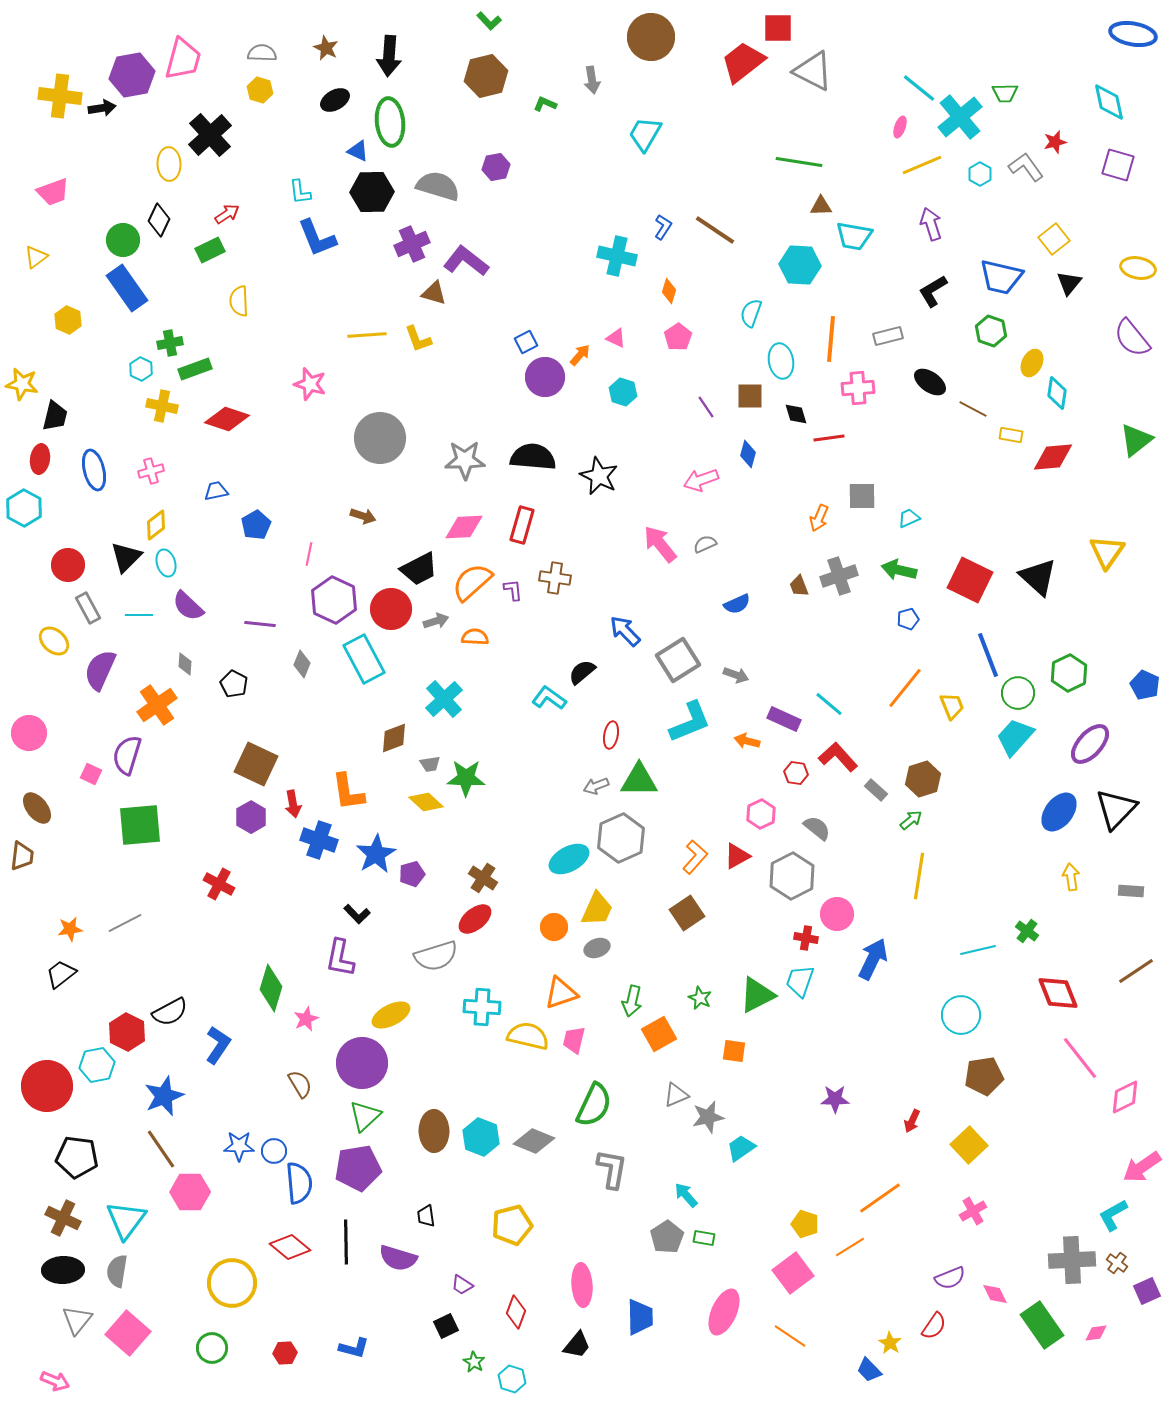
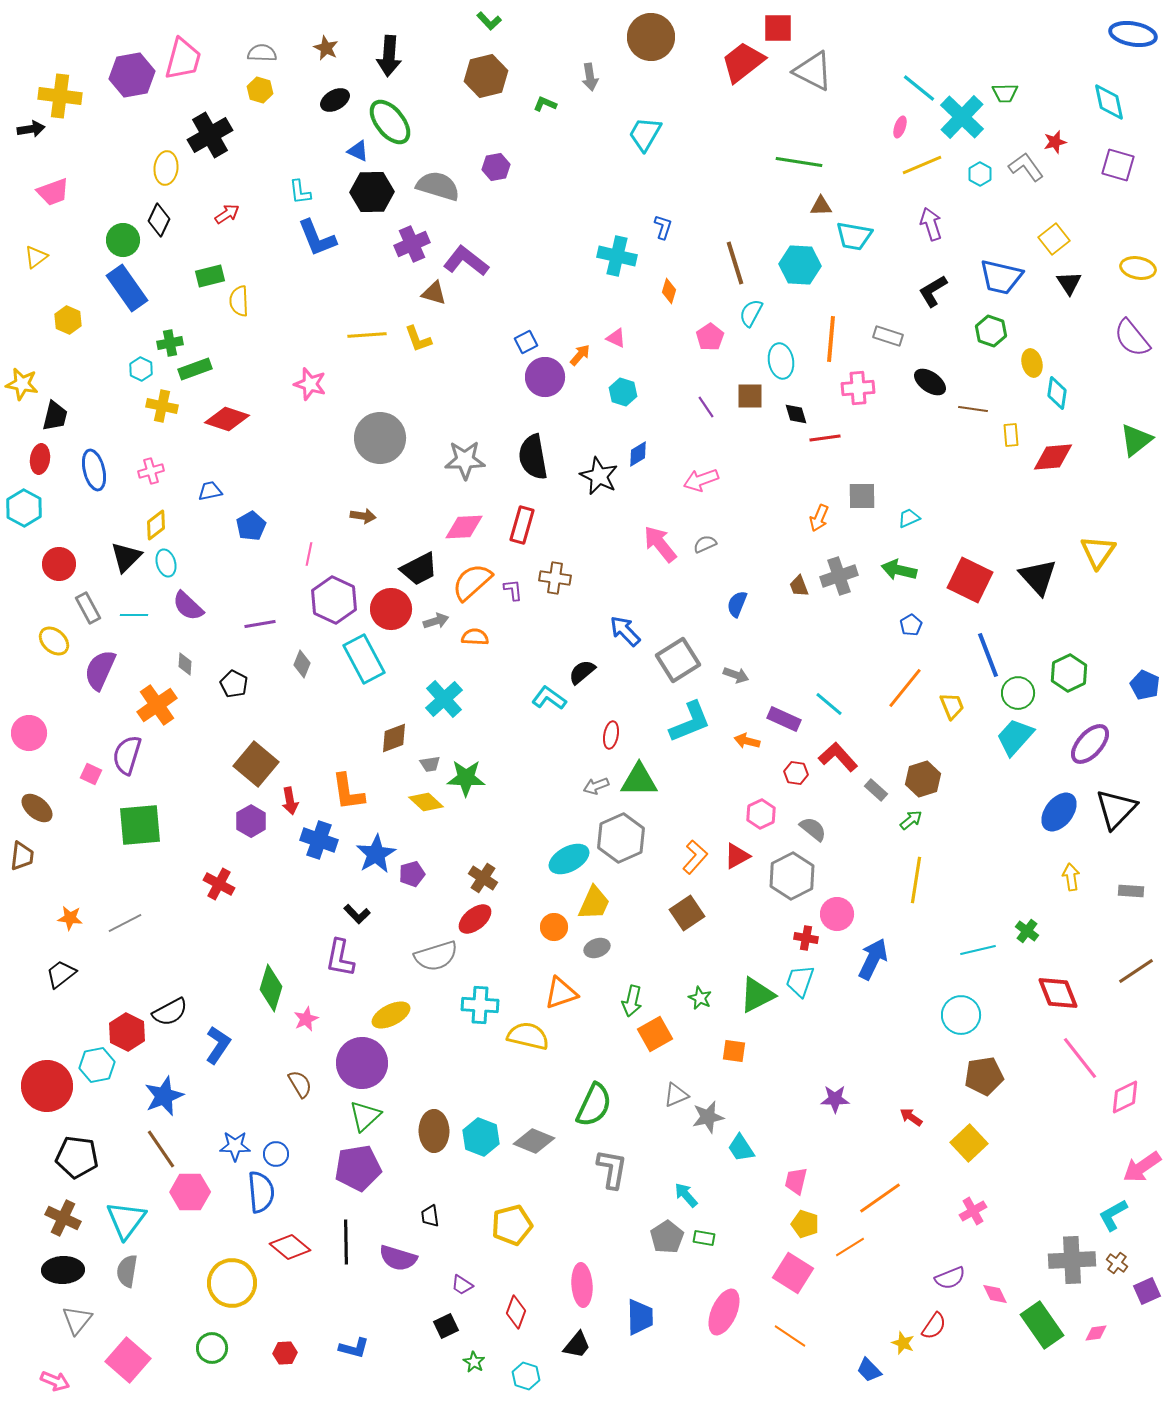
gray arrow at (592, 80): moved 2 px left, 3 px up
black arrow at (102, 108): moved 71 px left, 21 px down
cyan cross at (960, 117): moved 2 px right; rotated 6 degrees counterclockwise
green ellipse at (390, 122): rotated 33 degrees counterclockwise
black cross at (210, 135): rotated 12 degrees clockwise
yellow ellipse at (169, 164): moved 3 px left, 4 px down; rotated 8 degrees clockwise
blue L-shape at (663, 227): rotated 15 degrees counterclockwise
brown line at (715, 230): moved 20 px right, 33 px down; rotated 39 degrees clockwise
green rectangle at (210, 250): moved 26 px down; rotated 12 degrees clockwise
black triangle at (1069, 283): rotated 12 degrees counterclockwise
cyan semicircle at (751, 313): rotated 8 degrees clockwise
gray rectangle at (888, 336): rotated 32 degrees clockwise
pink pentagon at (678, 337): moved 32 px right
yellow ellipse at (1032, 363): rotated 40 degrees counterclockwise
brown line at (973, 409): rotated 20 degrees counterclockwise
yellow rectangle at (1011, 435): rotated 75 degrees clockwise
red line at (829, 438): moved 4 px left
blue diamond at (748, 454): moved 110 px left; rotated 44 degrees clockwise
black semicircle at (533, 457): rotated 105 degrees counterclockwise
blue trapezoid at (216, 491): moved 6 px left
brown arrow at (363, 516): rotated 10 degrees counterclockwise
blue pentagon at (256, 525): moved 5 px left, 1 px down
yellow triangle at (1107, 552): moved 9 px left
red circle at (68, 565): moved 9 px left, 1 px up
black triangle at (1038, 577): rotated 6 degrees clockwise
blue semicircle at (737, 604): rotated 136 degrees clockwise
cyan line at (139, 615): moved 5 px left
blue pentagon at (908, 619): moved 3 px right, 6 px down; rotated 15 degrees counterclockwise
purple line at (260, 624): rotated 16 degrees counterclockwise
brown square at (256, 764): rotated 15 degrees clockwise
red arrow at (293, 804): moved 3 px left, 3 px up
brown ellipse at (37, 808): rotated 12 degrees counterclockwise
purple hexagon at (251, 817): moved 4 px down
gray semicircle at (817, 828): moved 4 px left, 1 px down
yellow line at (919, 876): moved 3 px left, 4 px down
yellow trapezoid at (597, 909): moved 3 px left, 6 px up
orange star at (70, 929): moved 11 px up; rotated 15 degrees clockwise
cyan cross at (482, 1007): moved 2 px left, 2 px up
orange square at (659, 1034): moved 4 px left
pink trapezoid at (574, 1040): moved 222 px right, 141 px down
red arrow at (912, 1121): moved 1 px left, 4 px up; rotated 100 degrees clockwise
yellow square at (969, 1145): moved 2 px up
blue star at (239, 1146): moved 4 px left
cyan trapezoid at (741, 1148): rotated 88 degrees counterclockwise
blue circle at (274, 1151): moved 2 px right, 3 px down
blue semicircle at (299, 1183): moved 38 px left, 9 px down
black trapezoid at (426, 1216): moved 4 px right
gray semicircle at (117, 1271): moved 10 px right
pink square at (793, 1273): rotated 21 degrees counterclockwise
pink square at (128, 1333): moved 27 px down
yellow star at (890, 1343): moved 13 px right; rotated 10 degrees counterclockwise
cyan hexagon at (512, 1379): moved 14 px right, 3 px up
